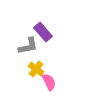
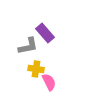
purple rectangle: moved 2 px right, 1 px down
yellow cross: rotated 28 degrees counterclockwise
